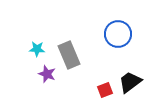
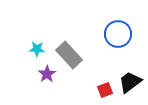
gray rectangle: rotated 20 degrees counterclockwise
purple star: rotated 18 degrees clockwise
